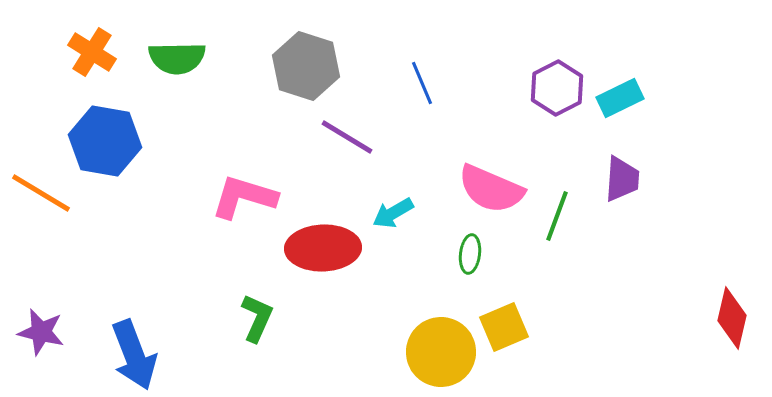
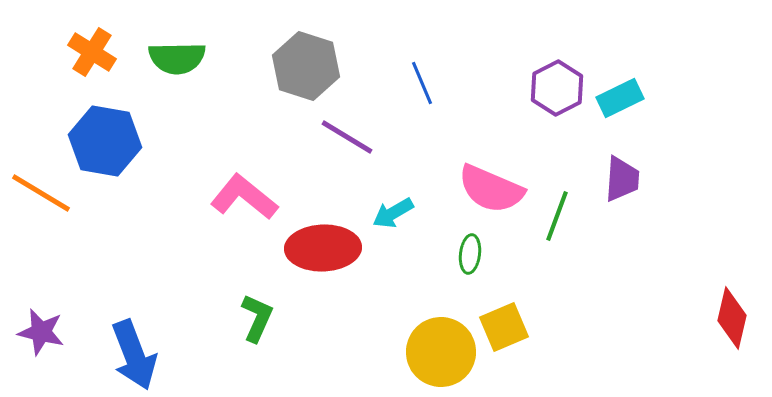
pink L-shape: rotated 22 degrees clockwise
